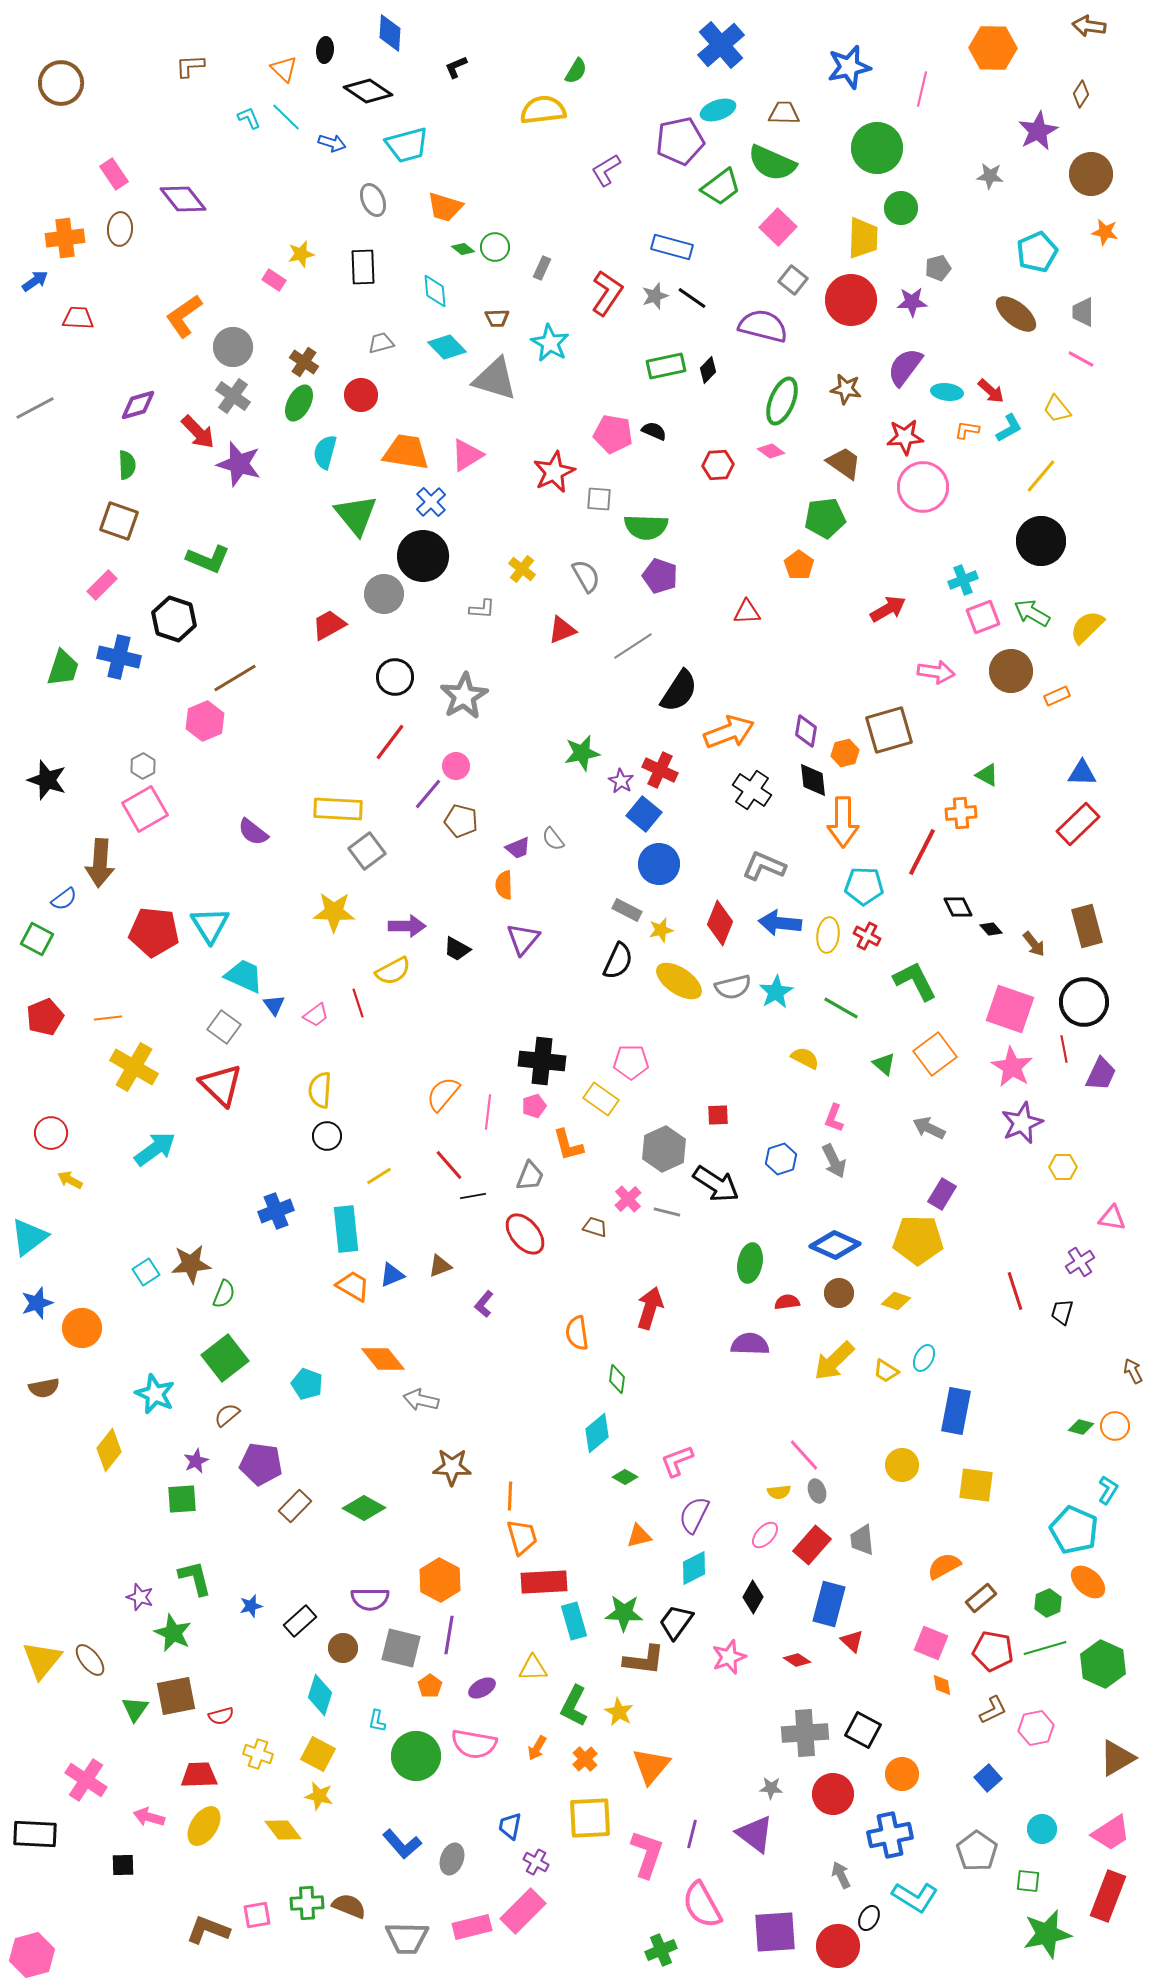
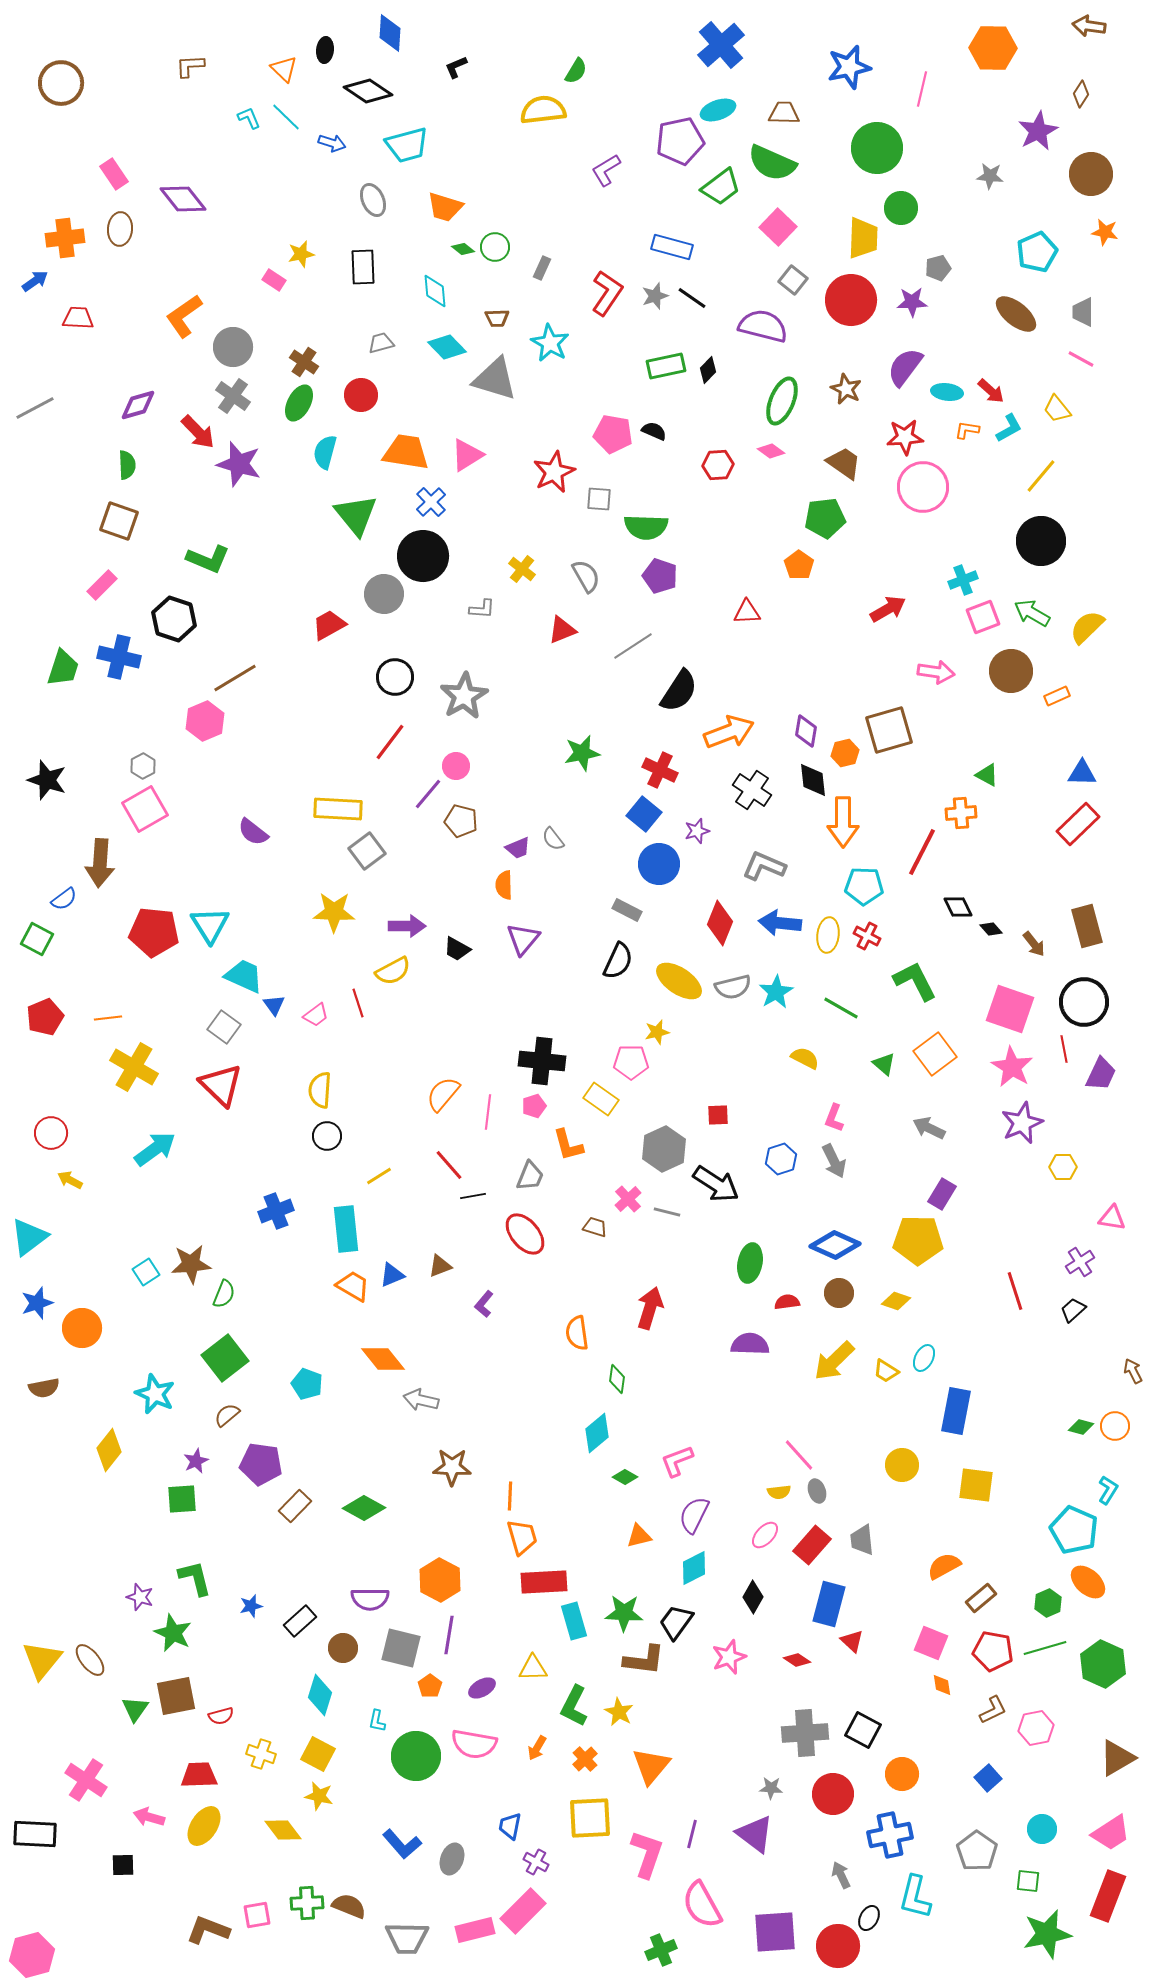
brown star at (846, 389): rotated 16 degrees clockwise
purple star at (621, 781): moved 76 px right, 50 px down; rotated 25 degrees clockwise
yellow star at (661, 930): moved 4 px left, 102 px down
black trapezoid at (1062, 1312): moved 11 px right, 2 px up; rotated 32 degrees clockwise
pink line at (804, 1455): moved 5 px left
yellow cross at (258, 1754): moved 3 px right
cyan L-shape at (915, 1897): rotated 72 degrees clockwise
pink rectangle at (472, 1927): moved 3 px right, 3 px down
